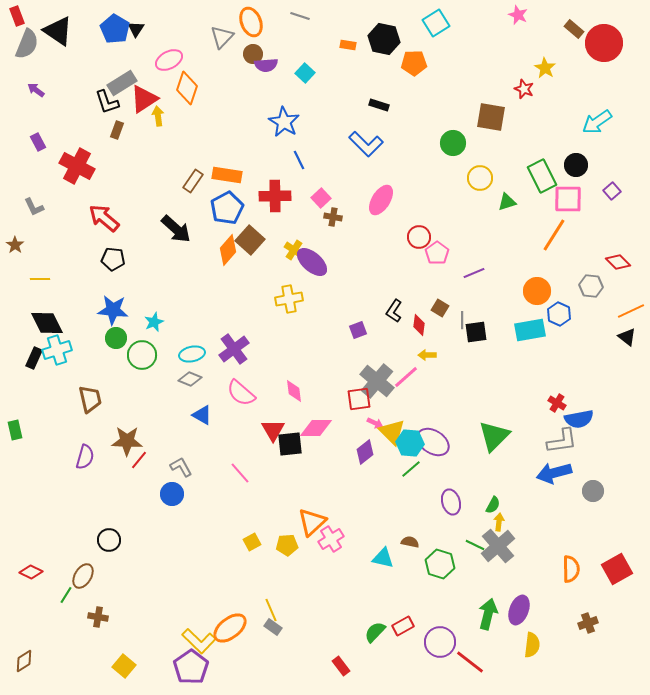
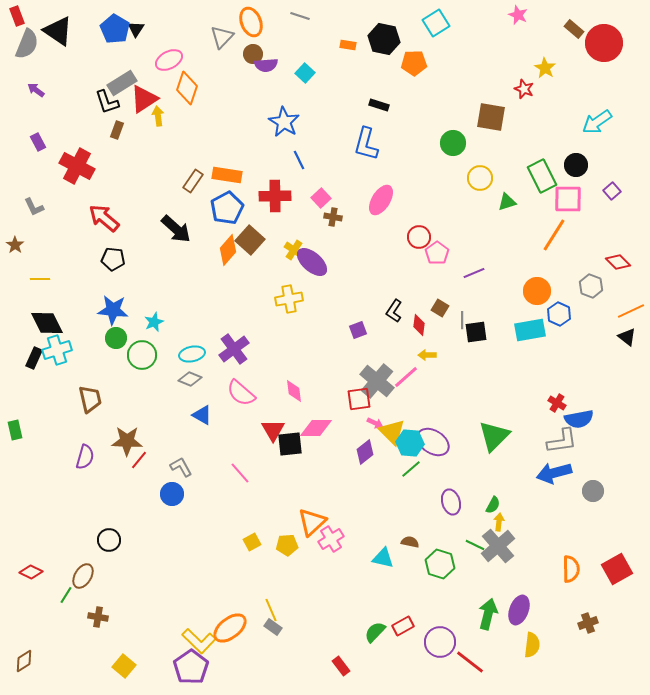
blue L-shape at (366, 144): rotated 60 degrees clockwise
gray hexagon at (591, 286): rotated 15 degrees clockwise
